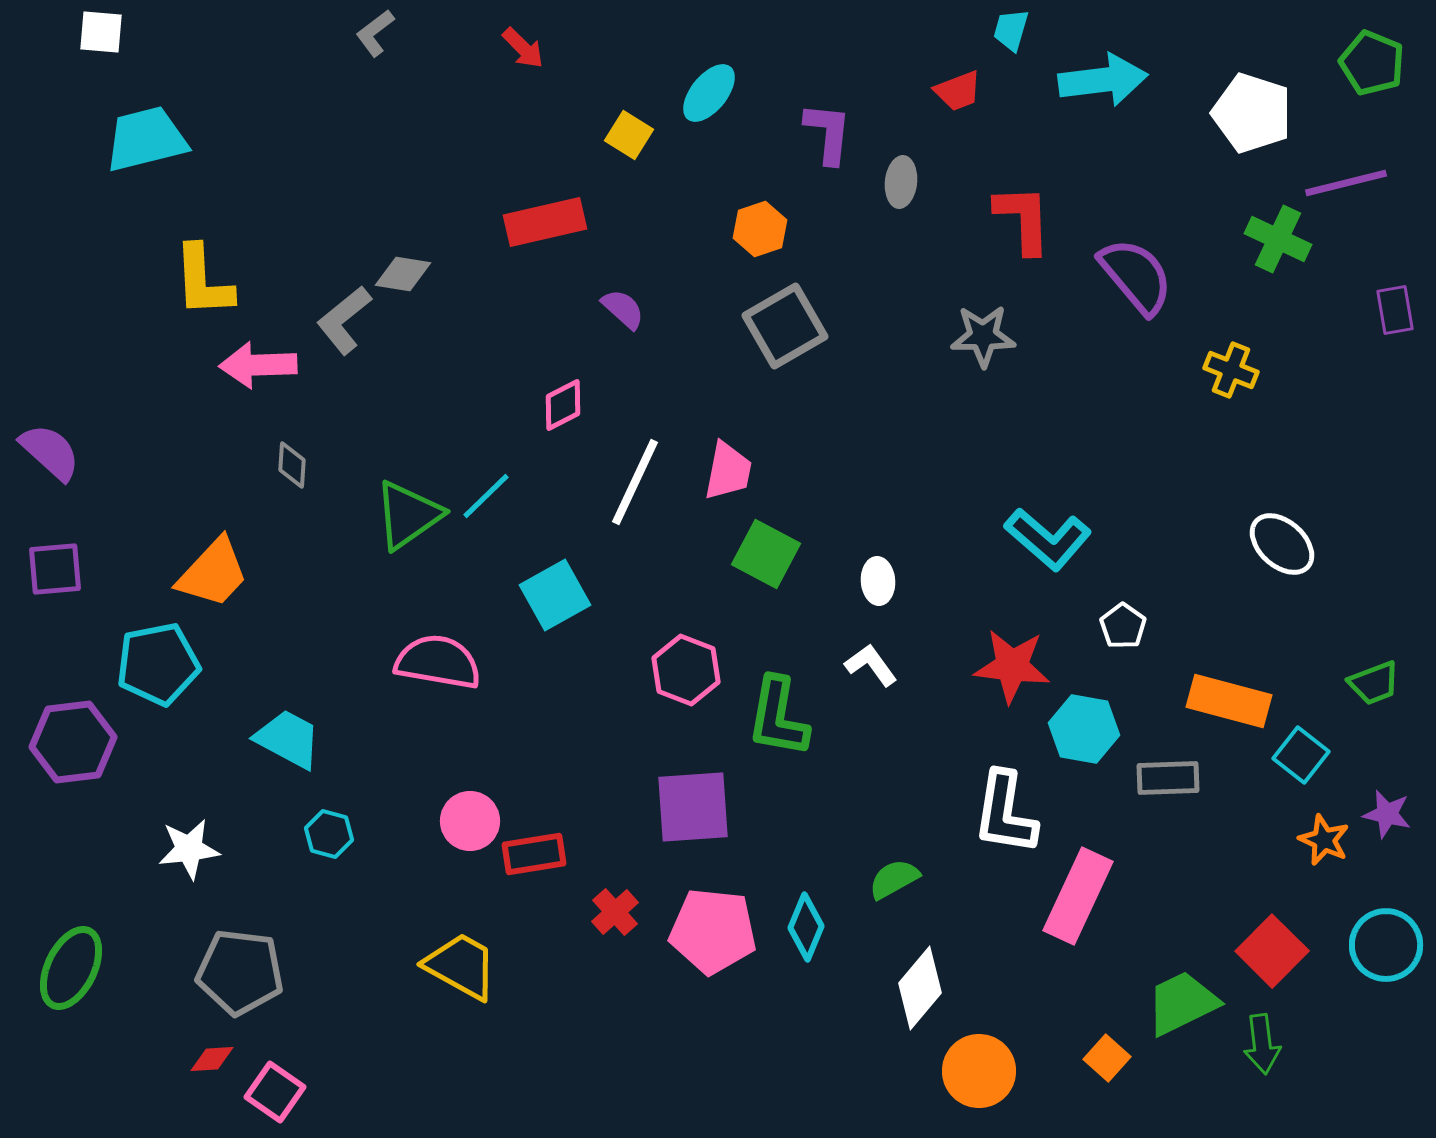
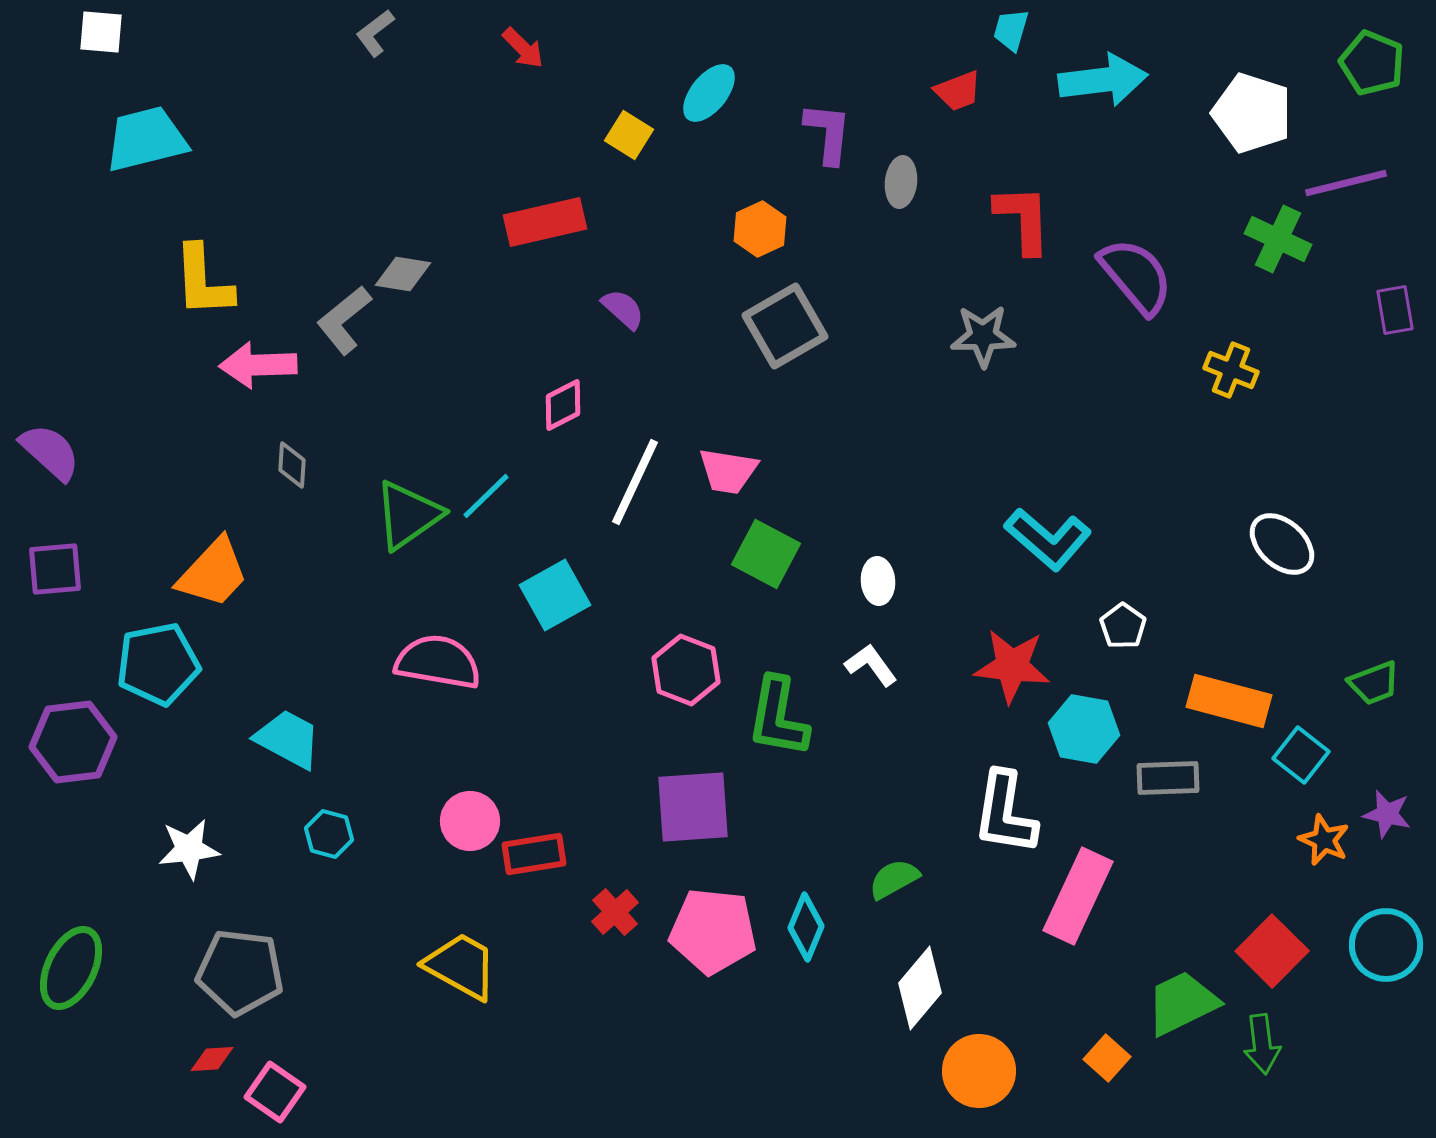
orange hexagon at (760, 229): rotated 6 degrees counterclockwise
pink trapezoid at (728, 471): rotated 88 degrees clockwise
